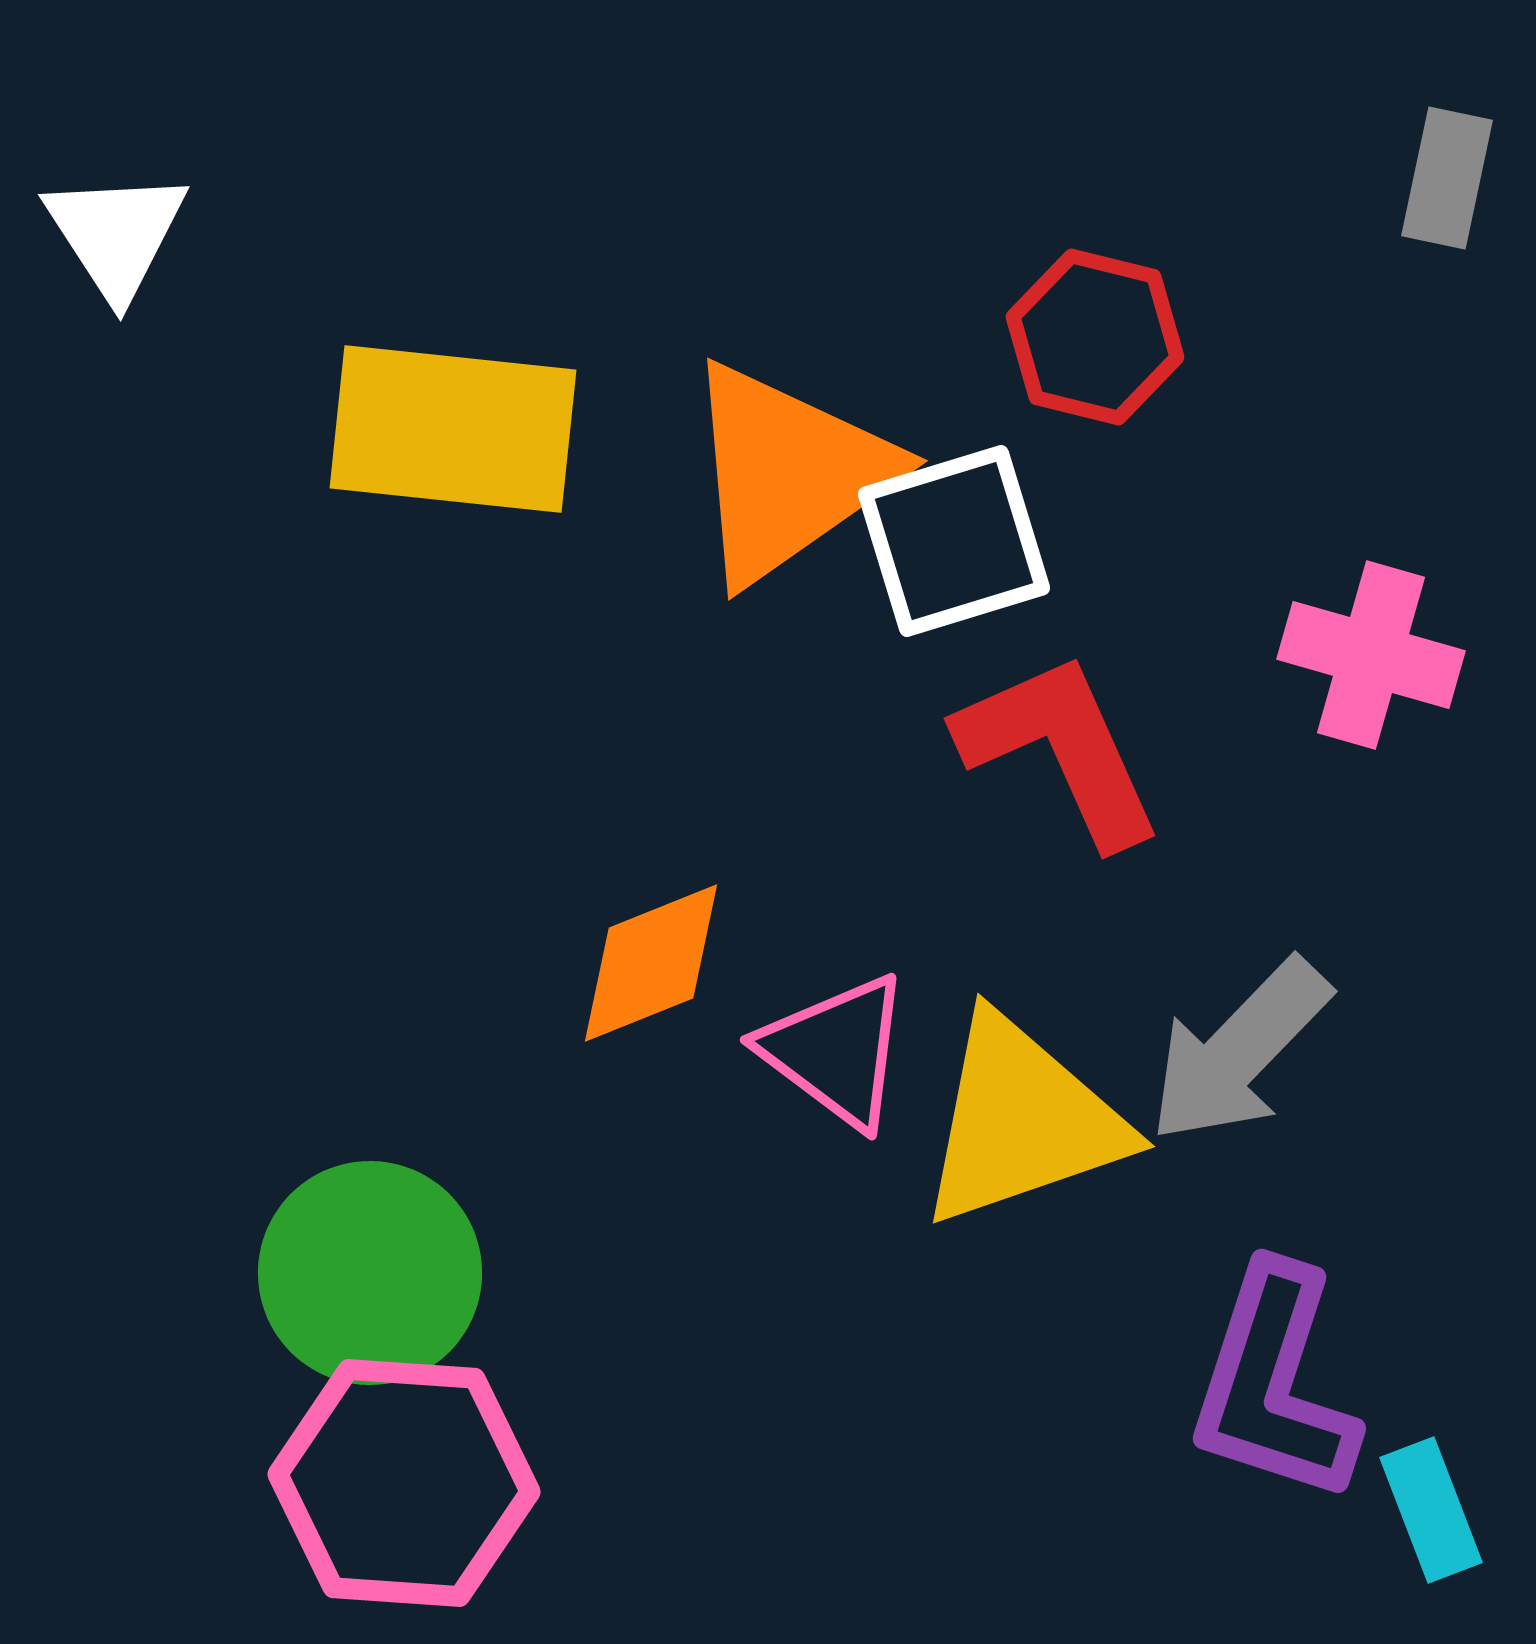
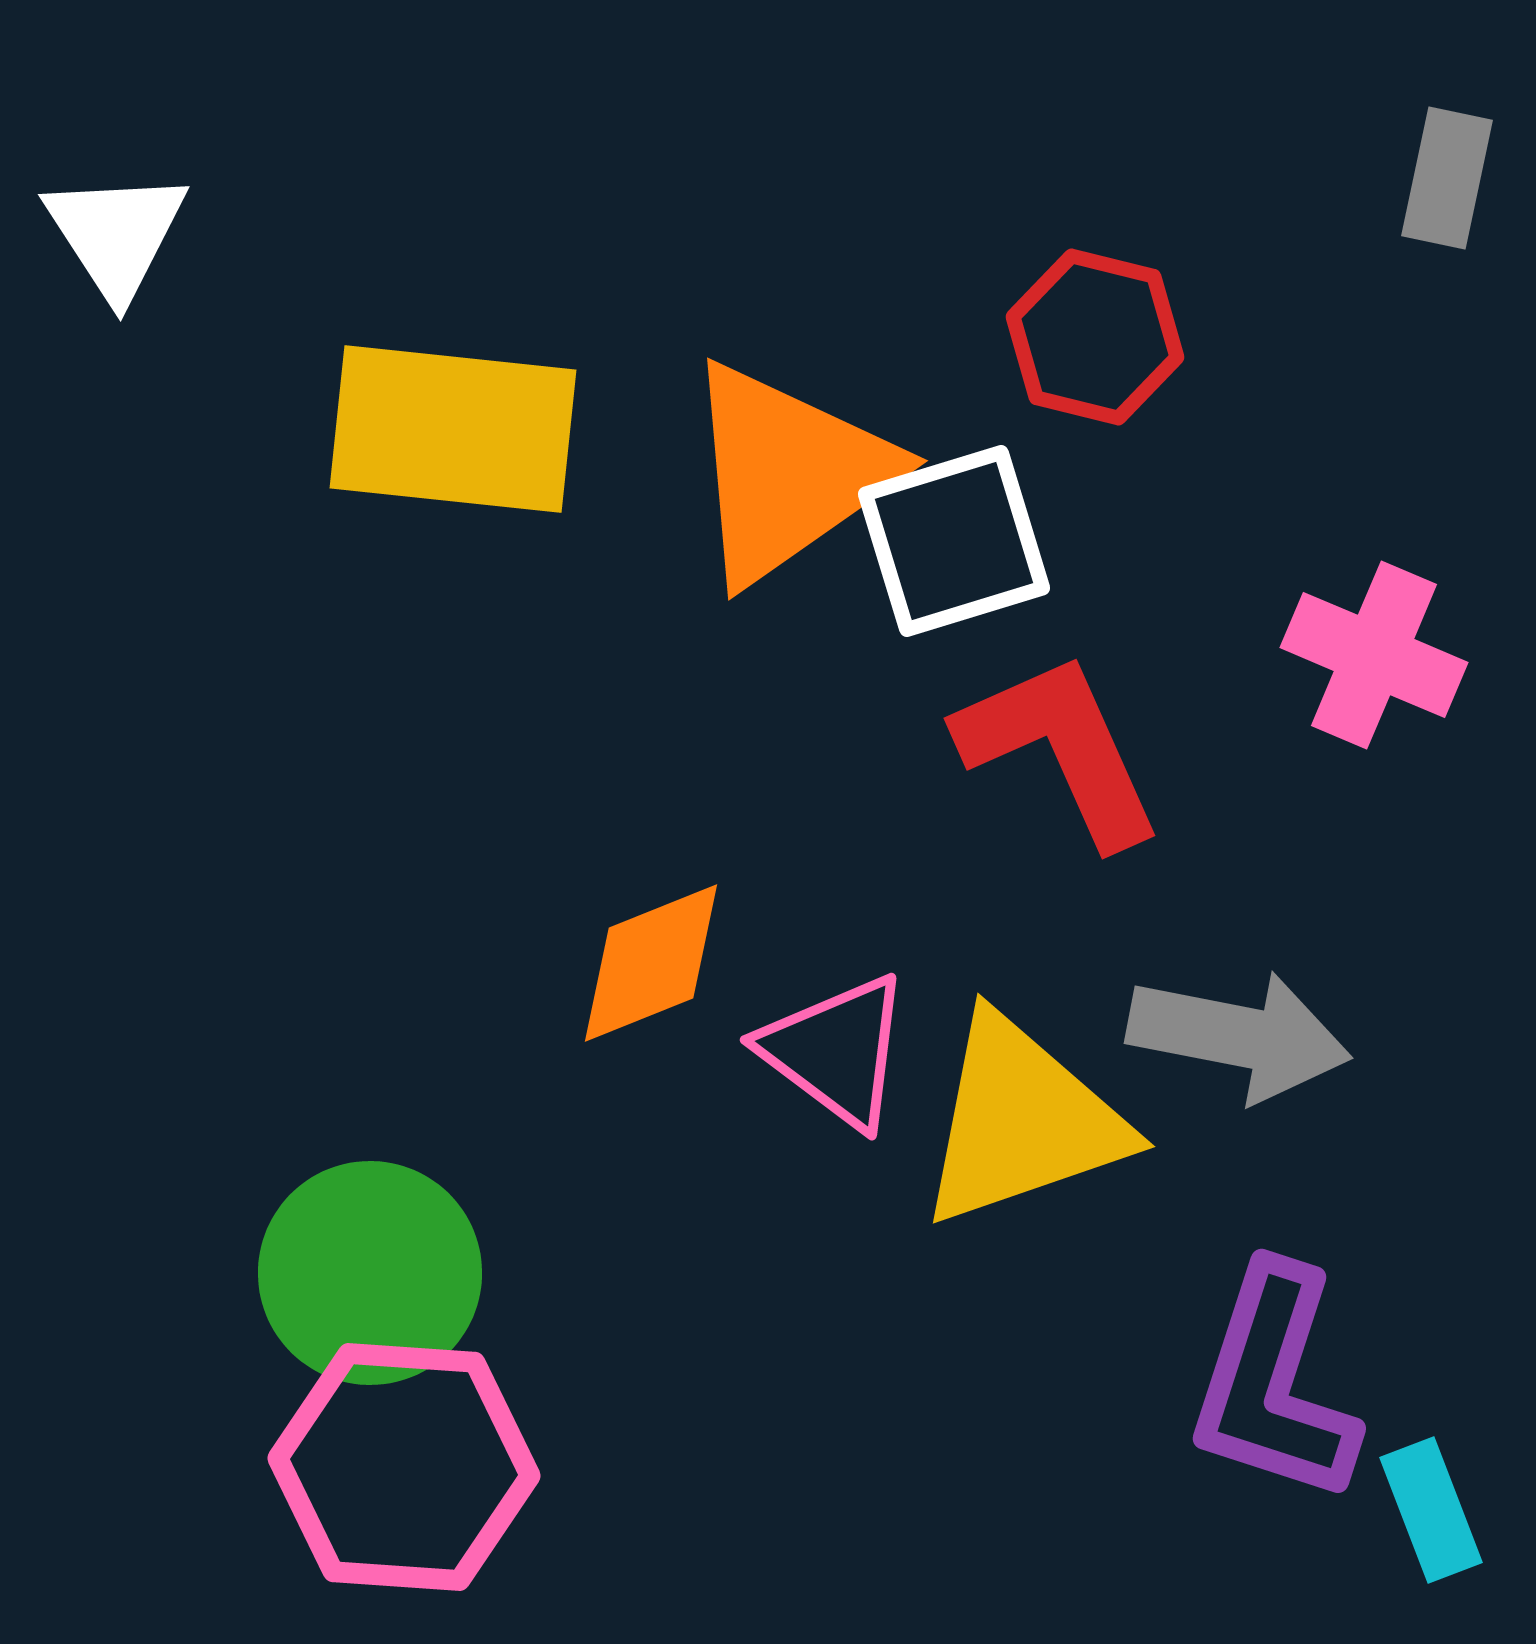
pink cross: moved 3 px right; rotated 7 degrees clockwise
gray arrow: moved 15 px up; rotated 123 degrees counterclockwise
pink hexagon: moved 16 px up
